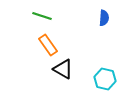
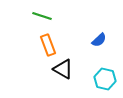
blue semicircle: moved 5 px left, 22 px down; rotated 42 degrees clockwise
orange rectangle: rotated 15 degrees clockwise
